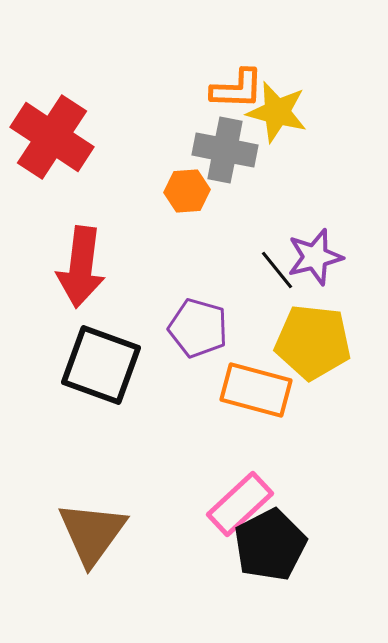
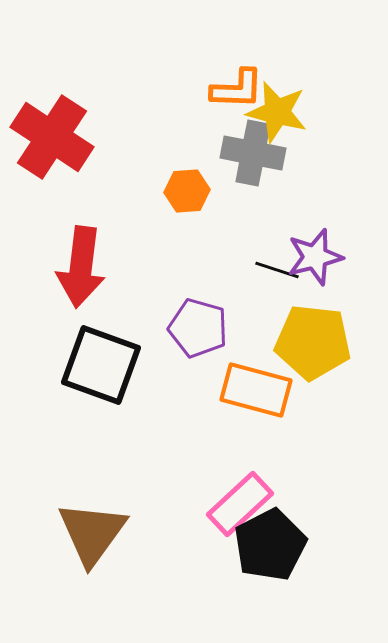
gray cross: moved 28 px right, 3 px down
black line: rotated 33 degrees counterclockwise
